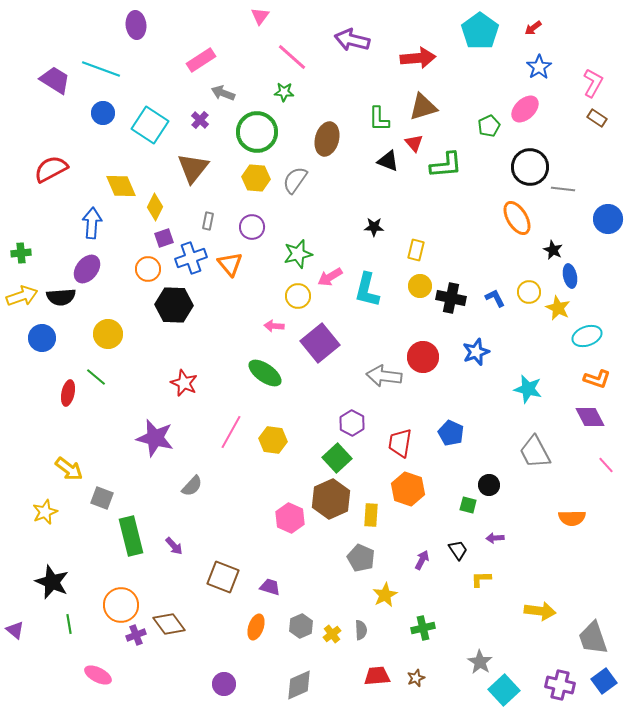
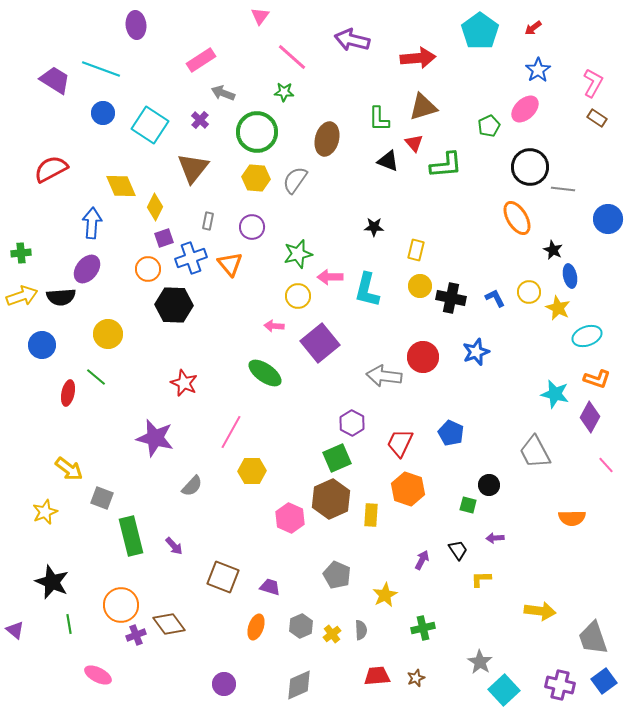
blue star at (539, 67): moved 1 px left, 3 px down
pink arrow at (330, 277): rotated 30 degrees clockwise
blue circle at (42, 338): moved 7 px down
cyan star at (528, 389): moved 27 px right, 5 px down
purple diamond at (590, 417): rotated 56 degrees clockwise
yellow hexagon at (273, 440): moved 21 px left, 31 px down; rotated 8 degrees counterclockwise
red trapezoid at (400, 443): rotated 16 degrees clockwise
green square at (337, 458): rotated 20 degrees clockwise
gray pentagon at (361, 558): moved 24 px left, 17 px down
